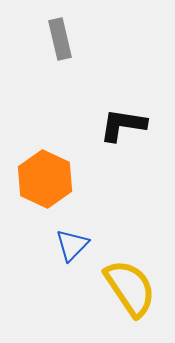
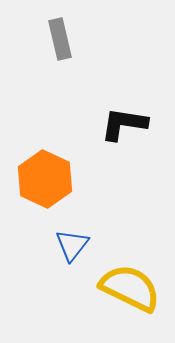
black L-shape: moved 1 px right, 1 px up
blue triangle: rotated 6 degrees counterclockwise
yellow semicircle: rotated 30 degrees counterclockwise
